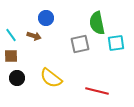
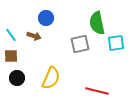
yellow semicircle: rotated 105 degrees counterclockwise
